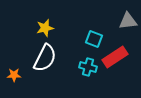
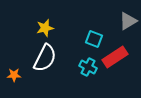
gray triangle: rotated 24 degrees counterclockwise
cyan cross: rotated 12 degrees clockwise
